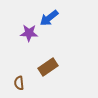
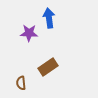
blue arrow: rotated 120 degrees clockwise
brown semicircle: moved 2 px right
